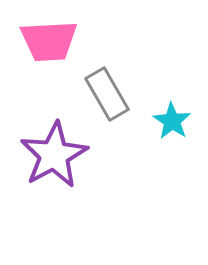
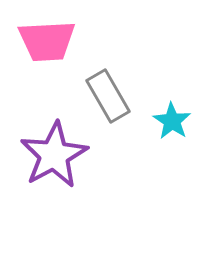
pink trapezoid: moved 2 px left
gray rectangle: moved 1 px right, 2 px down
